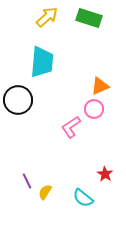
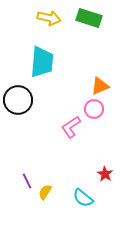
yellow arrow: moved 2 px right, 1 px down; rotated 55 degrees clockwise
